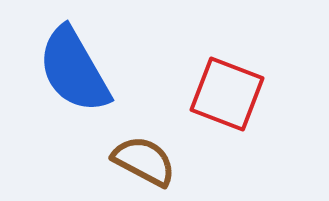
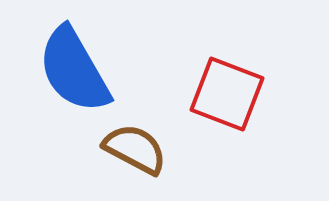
brown semicircle: moved 9 px left, 12 px up
